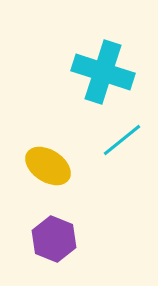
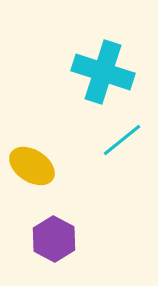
yellow ellipse: moved 16 px left
purple hexagon: rotated 6 degrees clockwise
